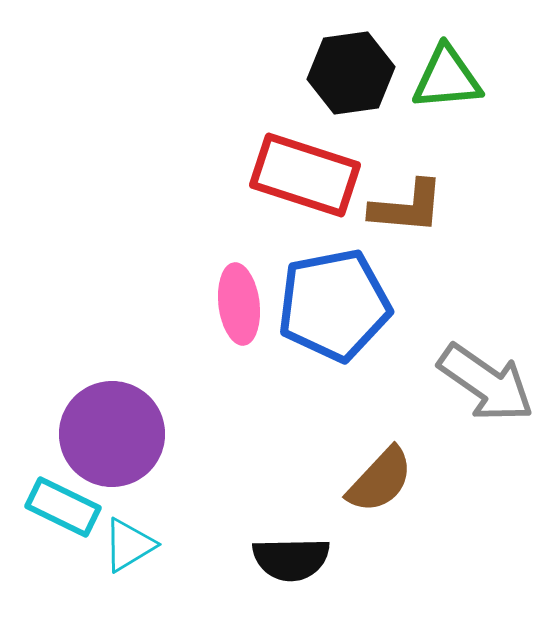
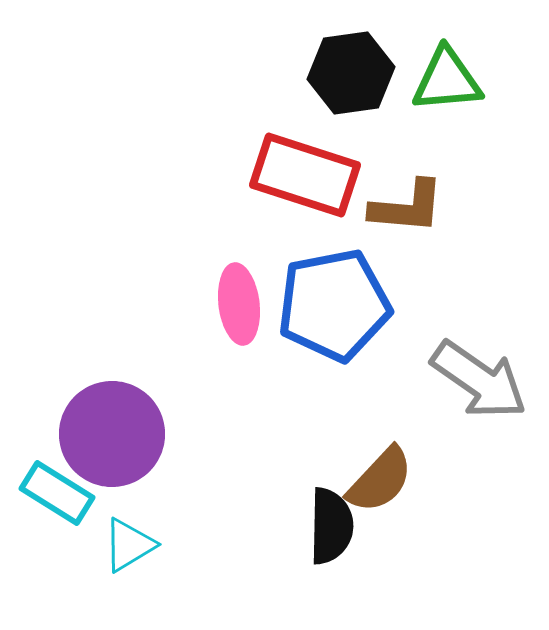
green triangle: moved 2 px down
gray arrow: moved 7 px left, 3 px up
cyan rectangle: moved 6 px left, 14 px up; rotated 6 degrees clockwise
black semicircle: moved 40 px right, 33 px up; rotated 88 degrees counterclockwise
